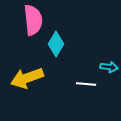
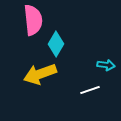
cyan arrow: moved 3 px left, 2 px up
yellow arrow: moved 13 px right, 4 px up
white line: moved 4 px right, 6 px down; rotated 24 degrees counterclockwise
